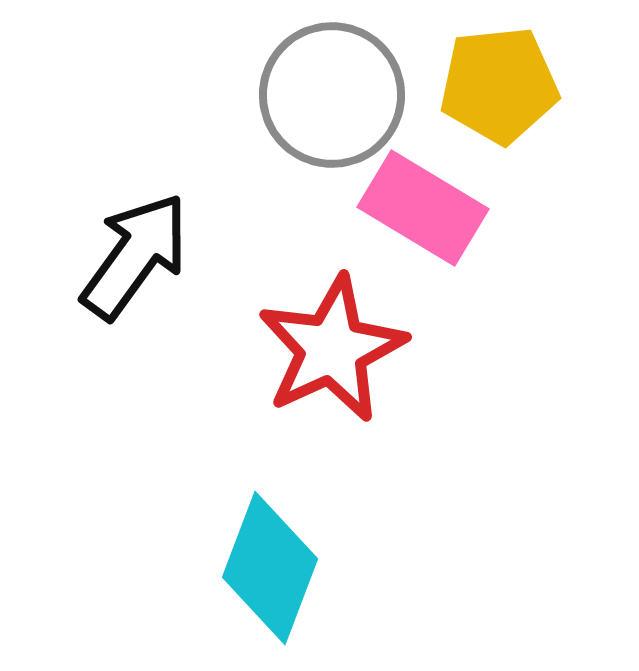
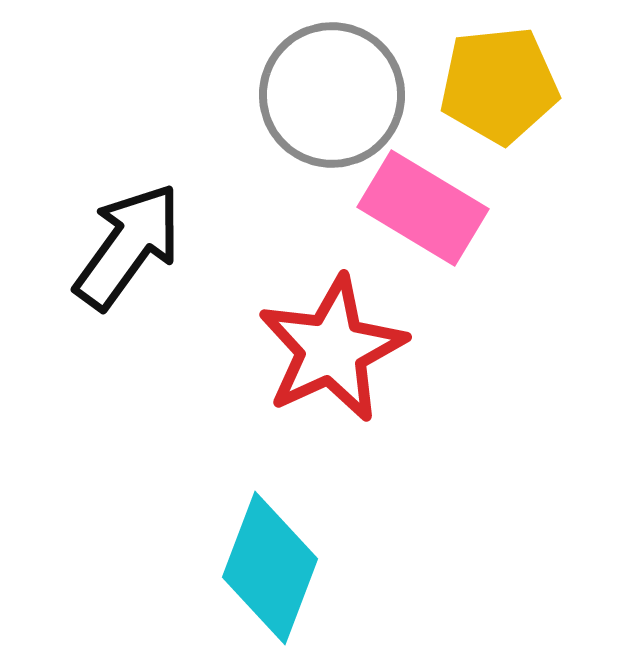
black arrow: moved 7 px left, 10 px up
